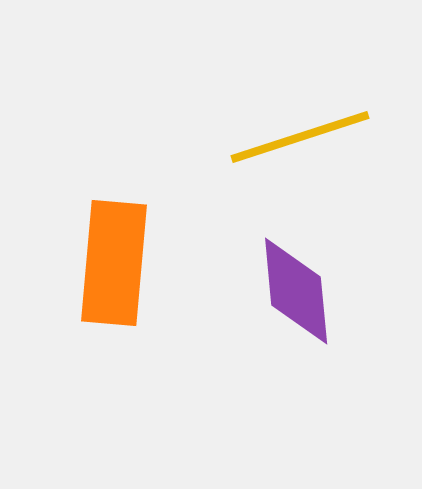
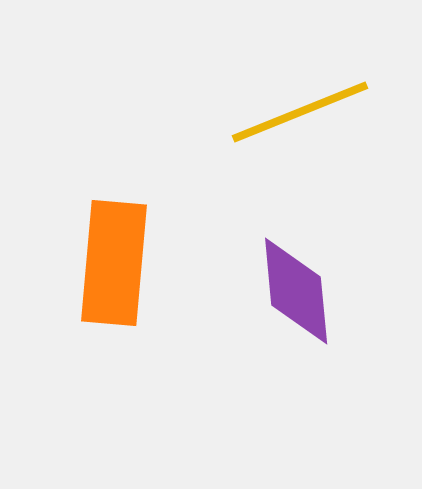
yellow line: moved 25 px up; rotated 4 degrees counterclockwise
